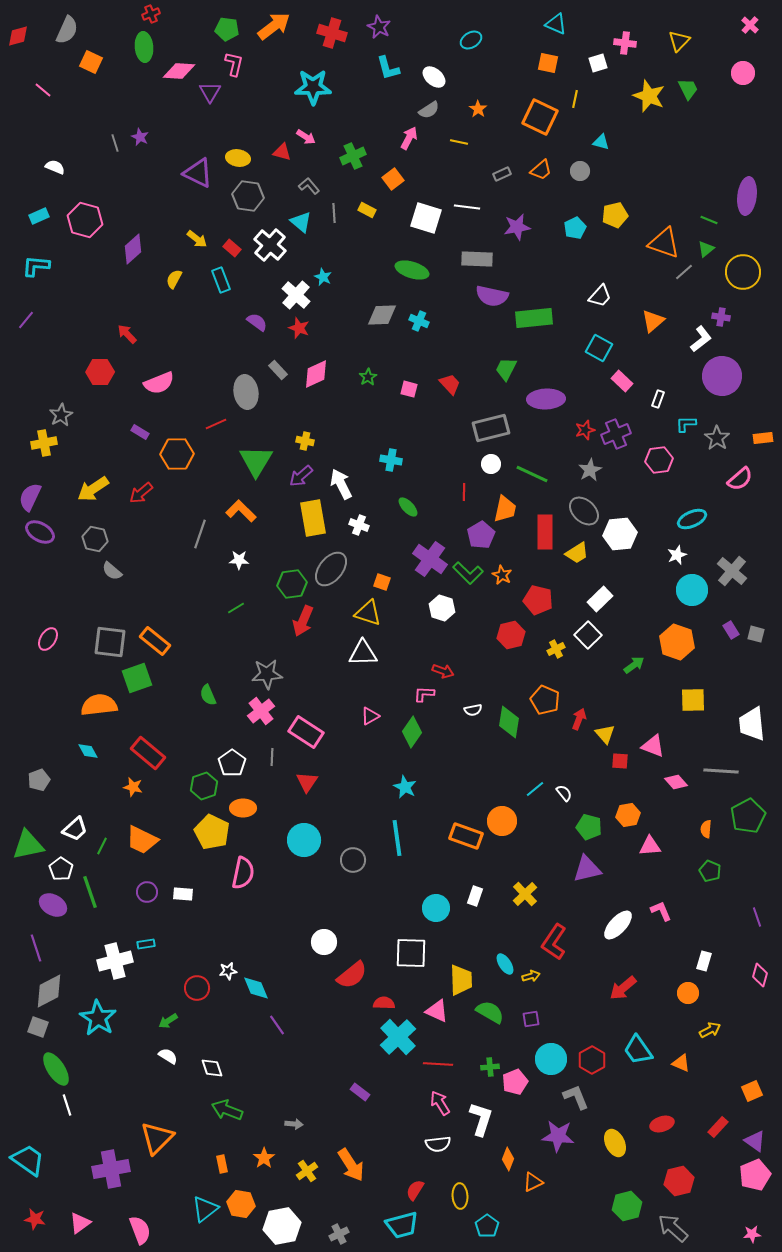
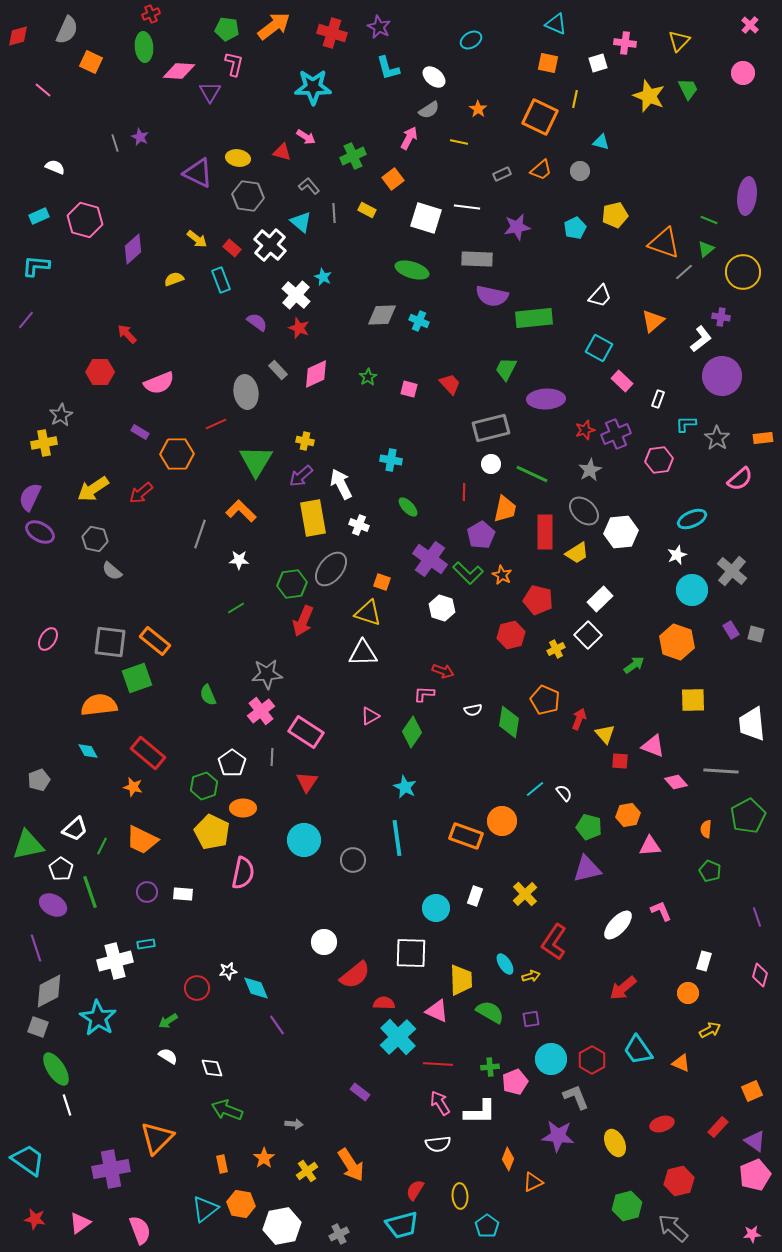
yellow semicircle at (174, 279): rotated 42 degrees clockwise
white hexagon at (620, 534): moved 1 px right, 2 px up
red semicircle at (352, 975): moved 3 px right
white L-shape at (481, 1119): moved 1 px left, 7 px up; rotated 72 degrees clockwise
